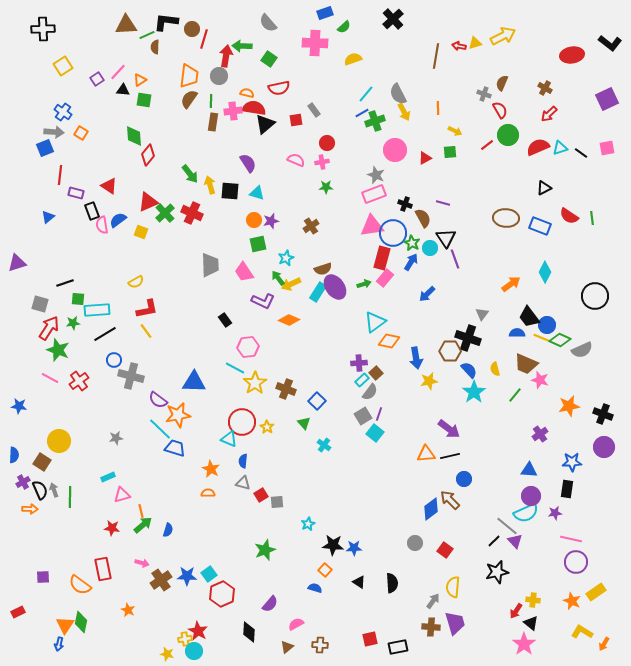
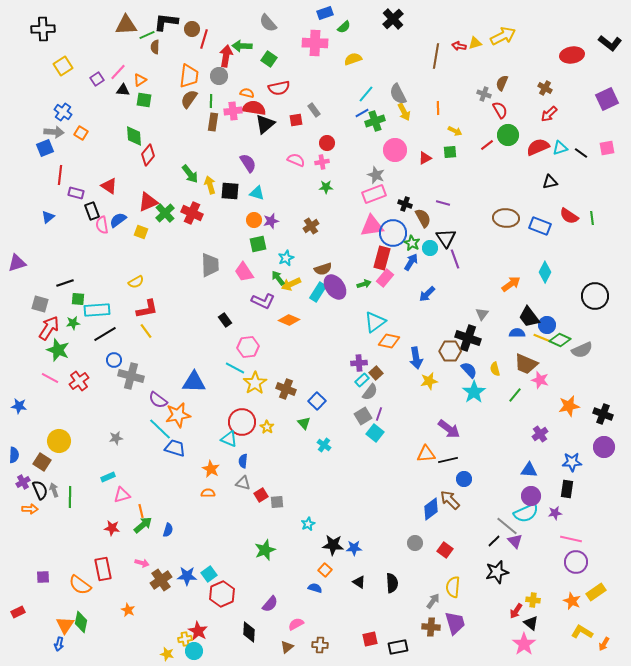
black triangle at (544, 188): moved 6 px right, 6 px up; rotated 14 degrees clockwise
black line at (450, 456): moved 2 px left, 4 px down
